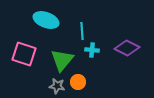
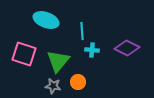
green triangle: moved 4 px left, 1 px down
gray star: moved 4 px left
